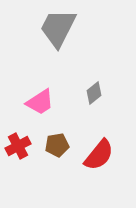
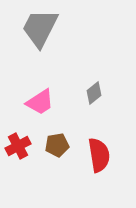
gray trapezoid: moved 18 px left
red semicircle: rotated 48 degrees counterclockwise
